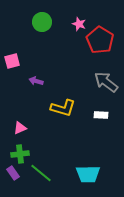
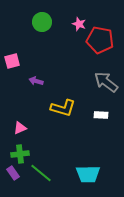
red pentagon: rotated 20 degrees counterclockwise
